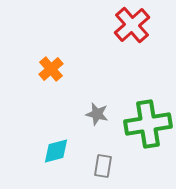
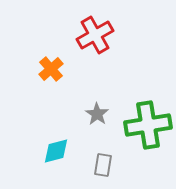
red cross: moved 37 px left, 10 px down; rotated 12 degrees clockwise
gray star: rotated 20 degrees clockwise
green cross: moved 1 px down
gray rectangle: moved 1 px up
